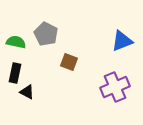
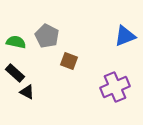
gray pentagon: moved 1 px right, 2 px down
blue triangle: moved 3 px right, 5 px up
brown square: moved 1 px up
black rectangle: rotated 60 degrees counterclockwise
